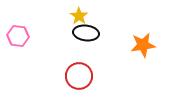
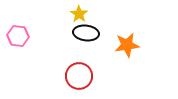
yellow star: moved 2 px up
orange star: moved 16 px left
